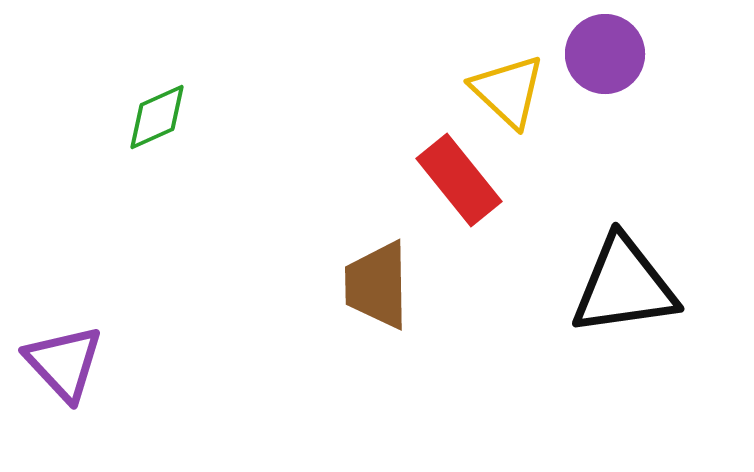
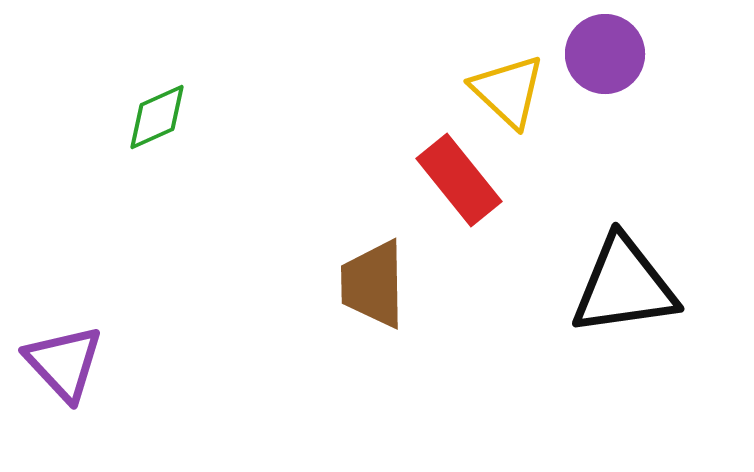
brown trapezoid: moved 4 px left, 1 px up
